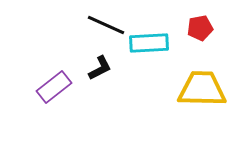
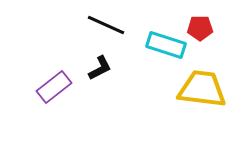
red pentagon: rotated 10 degrees clockwise
cyan rectangle: moved 17 px right, 2 px down; rotated 21 degrees clockwise
yellow trapezoid: rotated 6 degrees clockwise
